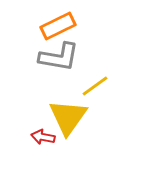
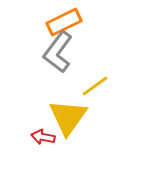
orange rectangle: moved 6 px right, 4 px up
gray L-shape: moved 1 px left, 5 px up; rotated 117 degrees clockwise
